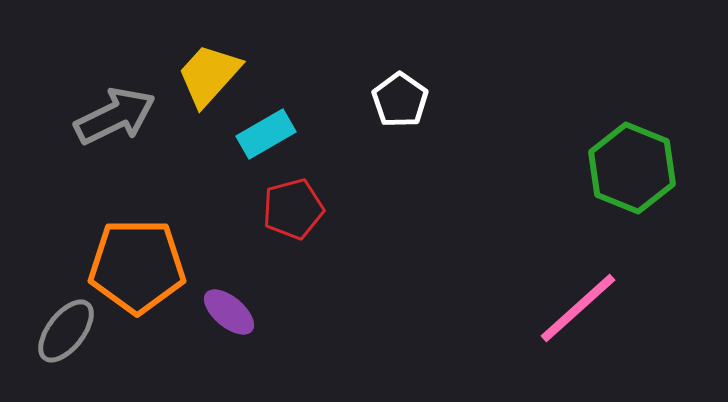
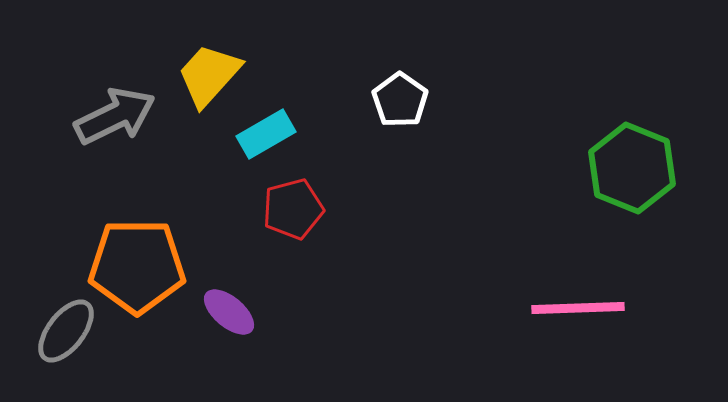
pink line: rotated 40 degrees clockwise
